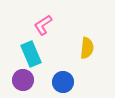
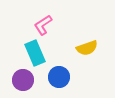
yellow semicircle: rotated 65 degrees clockwise
cyan rectangle: moved 4 px right, 1 px up
blue circle: moved 4 px left, 5 px up
